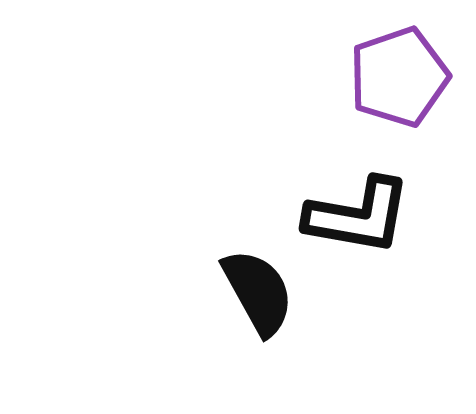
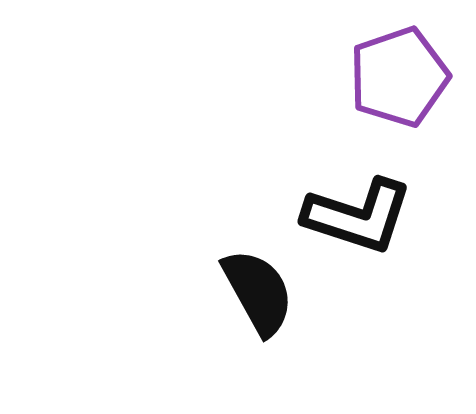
black L-shape: rotated 8 degrees clockwise
